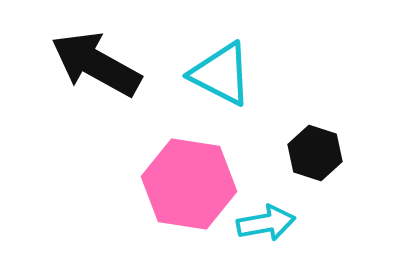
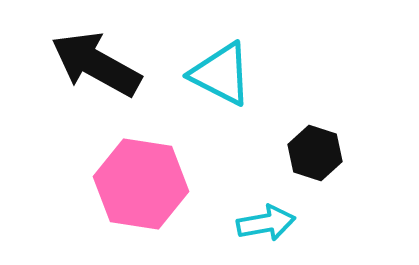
pink hexagon: moved 48 px left
